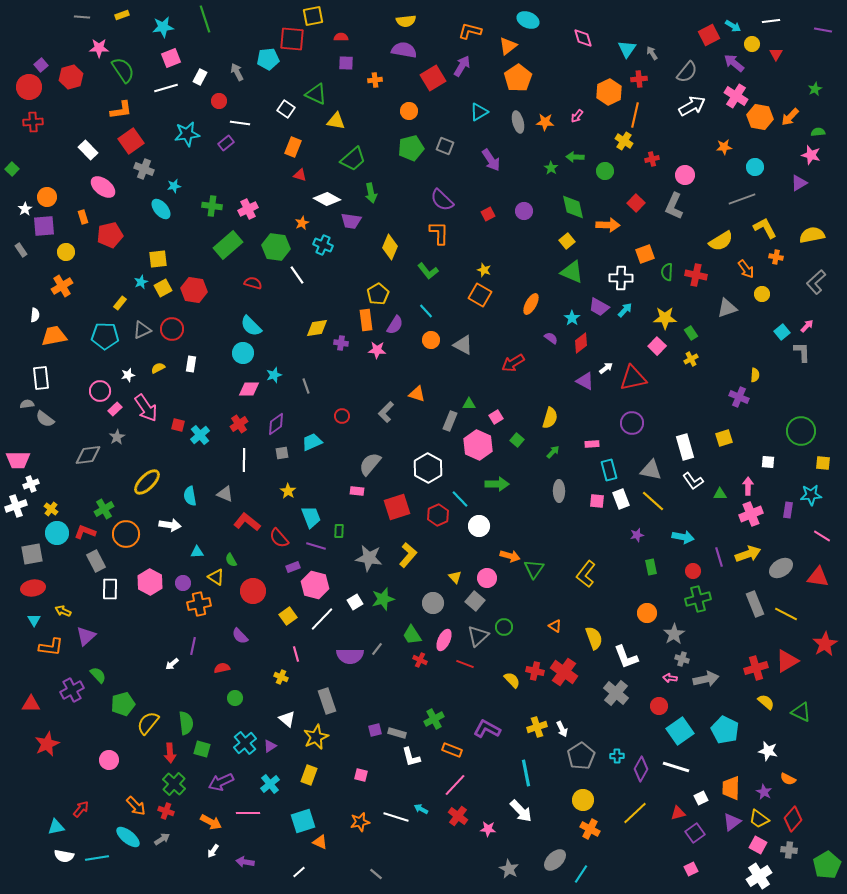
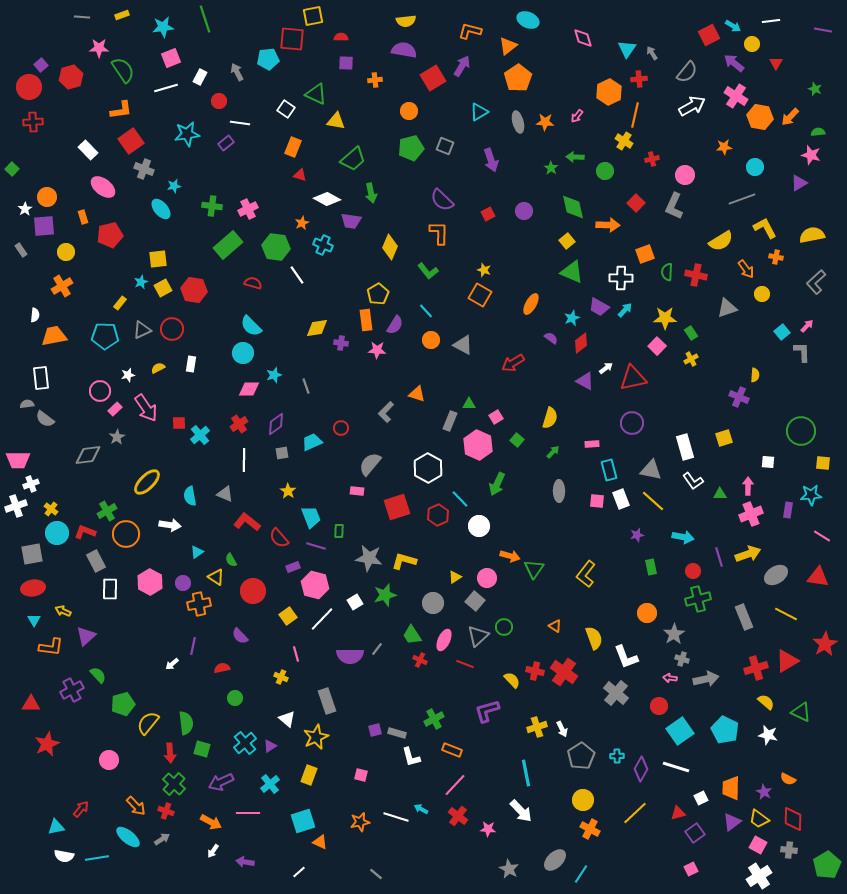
red triangle at (776, 54): moved 9 px down
green star at (815, 89): rotated 24 degrees counterclockwise
purple arrow at (491, 160): rotated 15 degrees clockwise
cyan star at (572, 318): rotated 14 degrees clockwise
red circle at (342, 416): moved 1 px left, 12 px down
red square at (178, 425): moved 1 px right, 2 px up; rotated 16 degrees counterclockwise
green arrow at (497, 484): rotated 115 degrees clockwise
green cross at (104, 509): moved 3 px right, 2 px down
cyan triangle at (197, 552): rotated 32 degrees counterclockwise
yellow L-shape at (408, 555): moved 4 px left, 6 px down; rotated 115 degrees counterclockwise
gray ellipse at (781, 568): moved 5 px left, 7 px down
yellow triangle at (455, 577): rotated 40 degrees clockwise
green star at (383, 599): moved 2 px right, 4 px up
gray rectangle at (755, 604): moved 11 px left, 13 px down
purple L-shape at (487, 729): moved 18 px up; rotated 44 degrees counterclockwise
white star at (768, 751): moved 16 px up
red diamond at (793, 819): rotated 40 degrees counterclockwise
